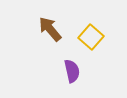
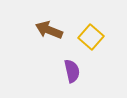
brown arrow: moved 1 px left, 1 px down; rotated 28 degrees counterclockwise
